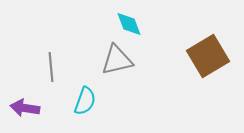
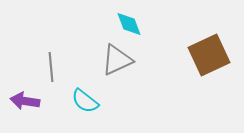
brown square: moved 1 px right, 1 px up; rotated 6 degrees clockwise
gray triangle: rotated 12 degrees counterclockwise
cyan semicircle: rotated 108 degrees clockwise
purple arrow: moved 7 px up
